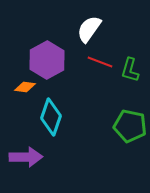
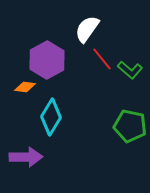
white semicircle: moved 2 px left
red line: moved 2 px right, 3 px up; rotated 30 degrees clockwise
green L-shape: rotated 65 degrees counterclockwise
cyan diamond: rotated 12 degrees clockwise
